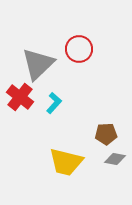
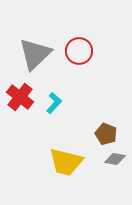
red circle: moved 2 px down
gray triangle: moved 3 px left, 10 px up
brown pentagon: rotated 25 degrees clockwise
